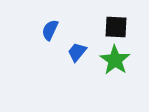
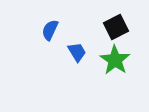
black square: rotated 30 degrees counterclockwise
blue trapezoid: rotated 110 degrees clockwise
